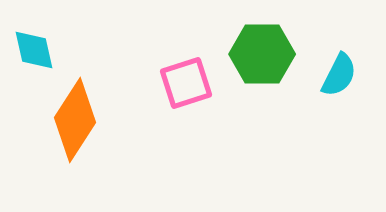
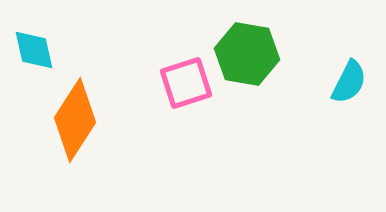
green hexagon: moved 15 px left; rotated 10 degrees clockwise
cyan semicircle: moved 10 px right, 7 px down
